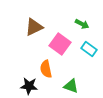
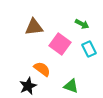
brown triangle: rotated 18 degrees clockwise
cyan rectangle: rotated 28 degrees clockwise
orange semicircle: moved 4 px left; rotated 138 degrees clockwise
black star: moved 1 px left; rotated 30 degrees counterclockwise
